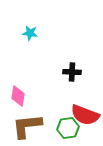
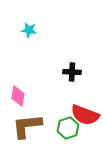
cyan star: moved 1 px left, 3 px up
green hexagon: rotated 10 degrees counterclockwise
